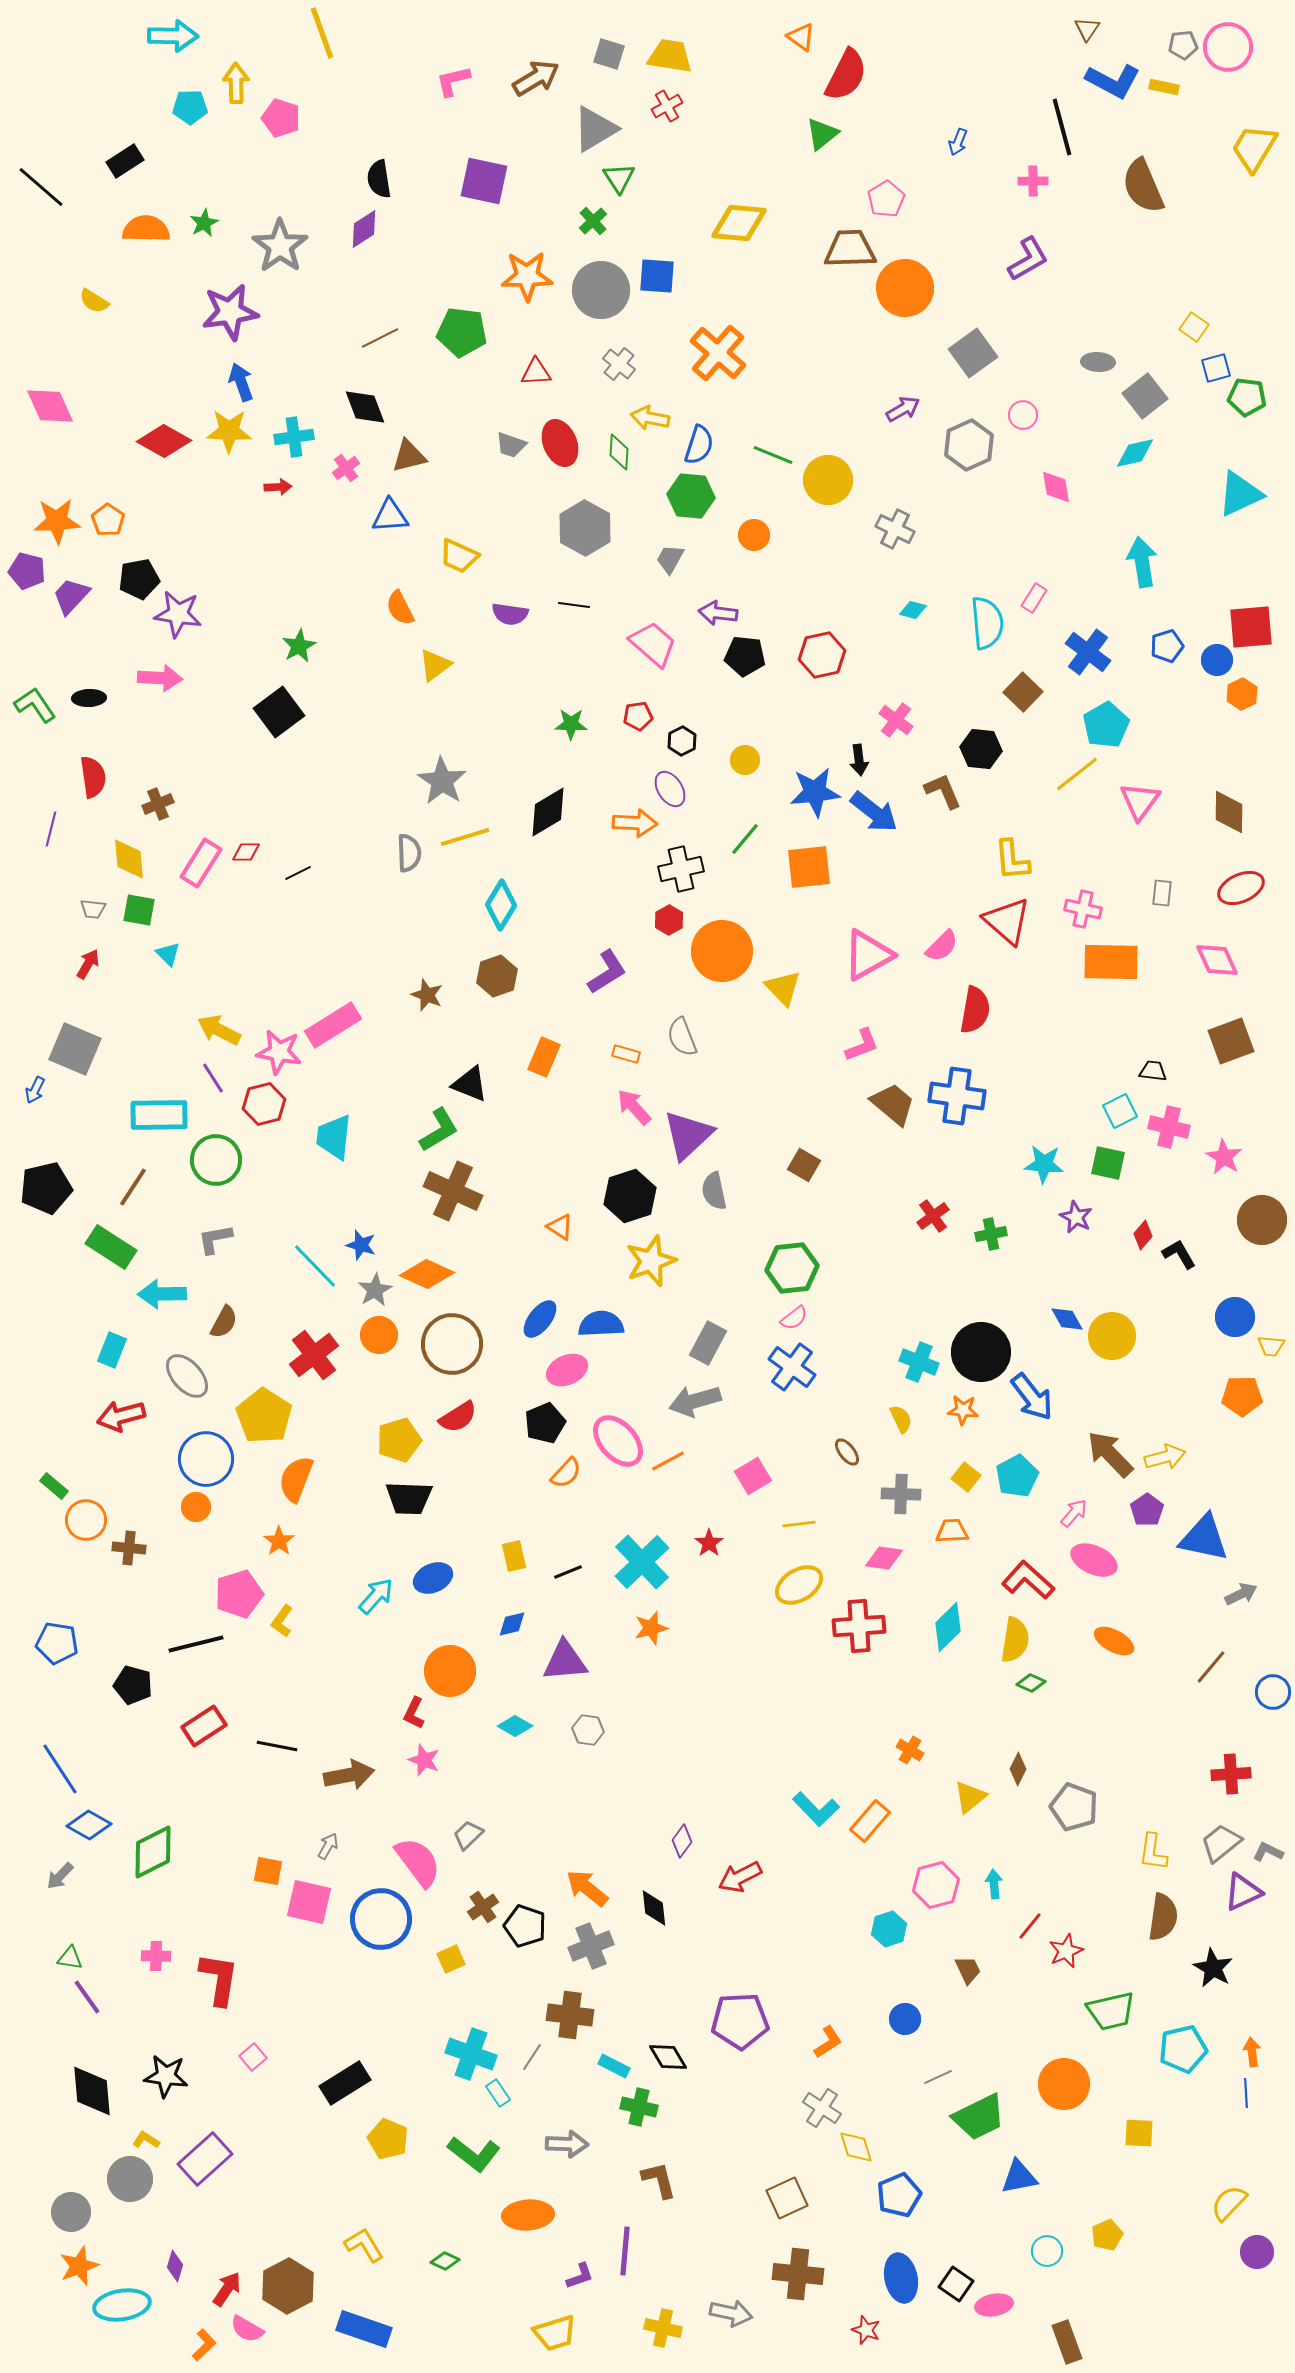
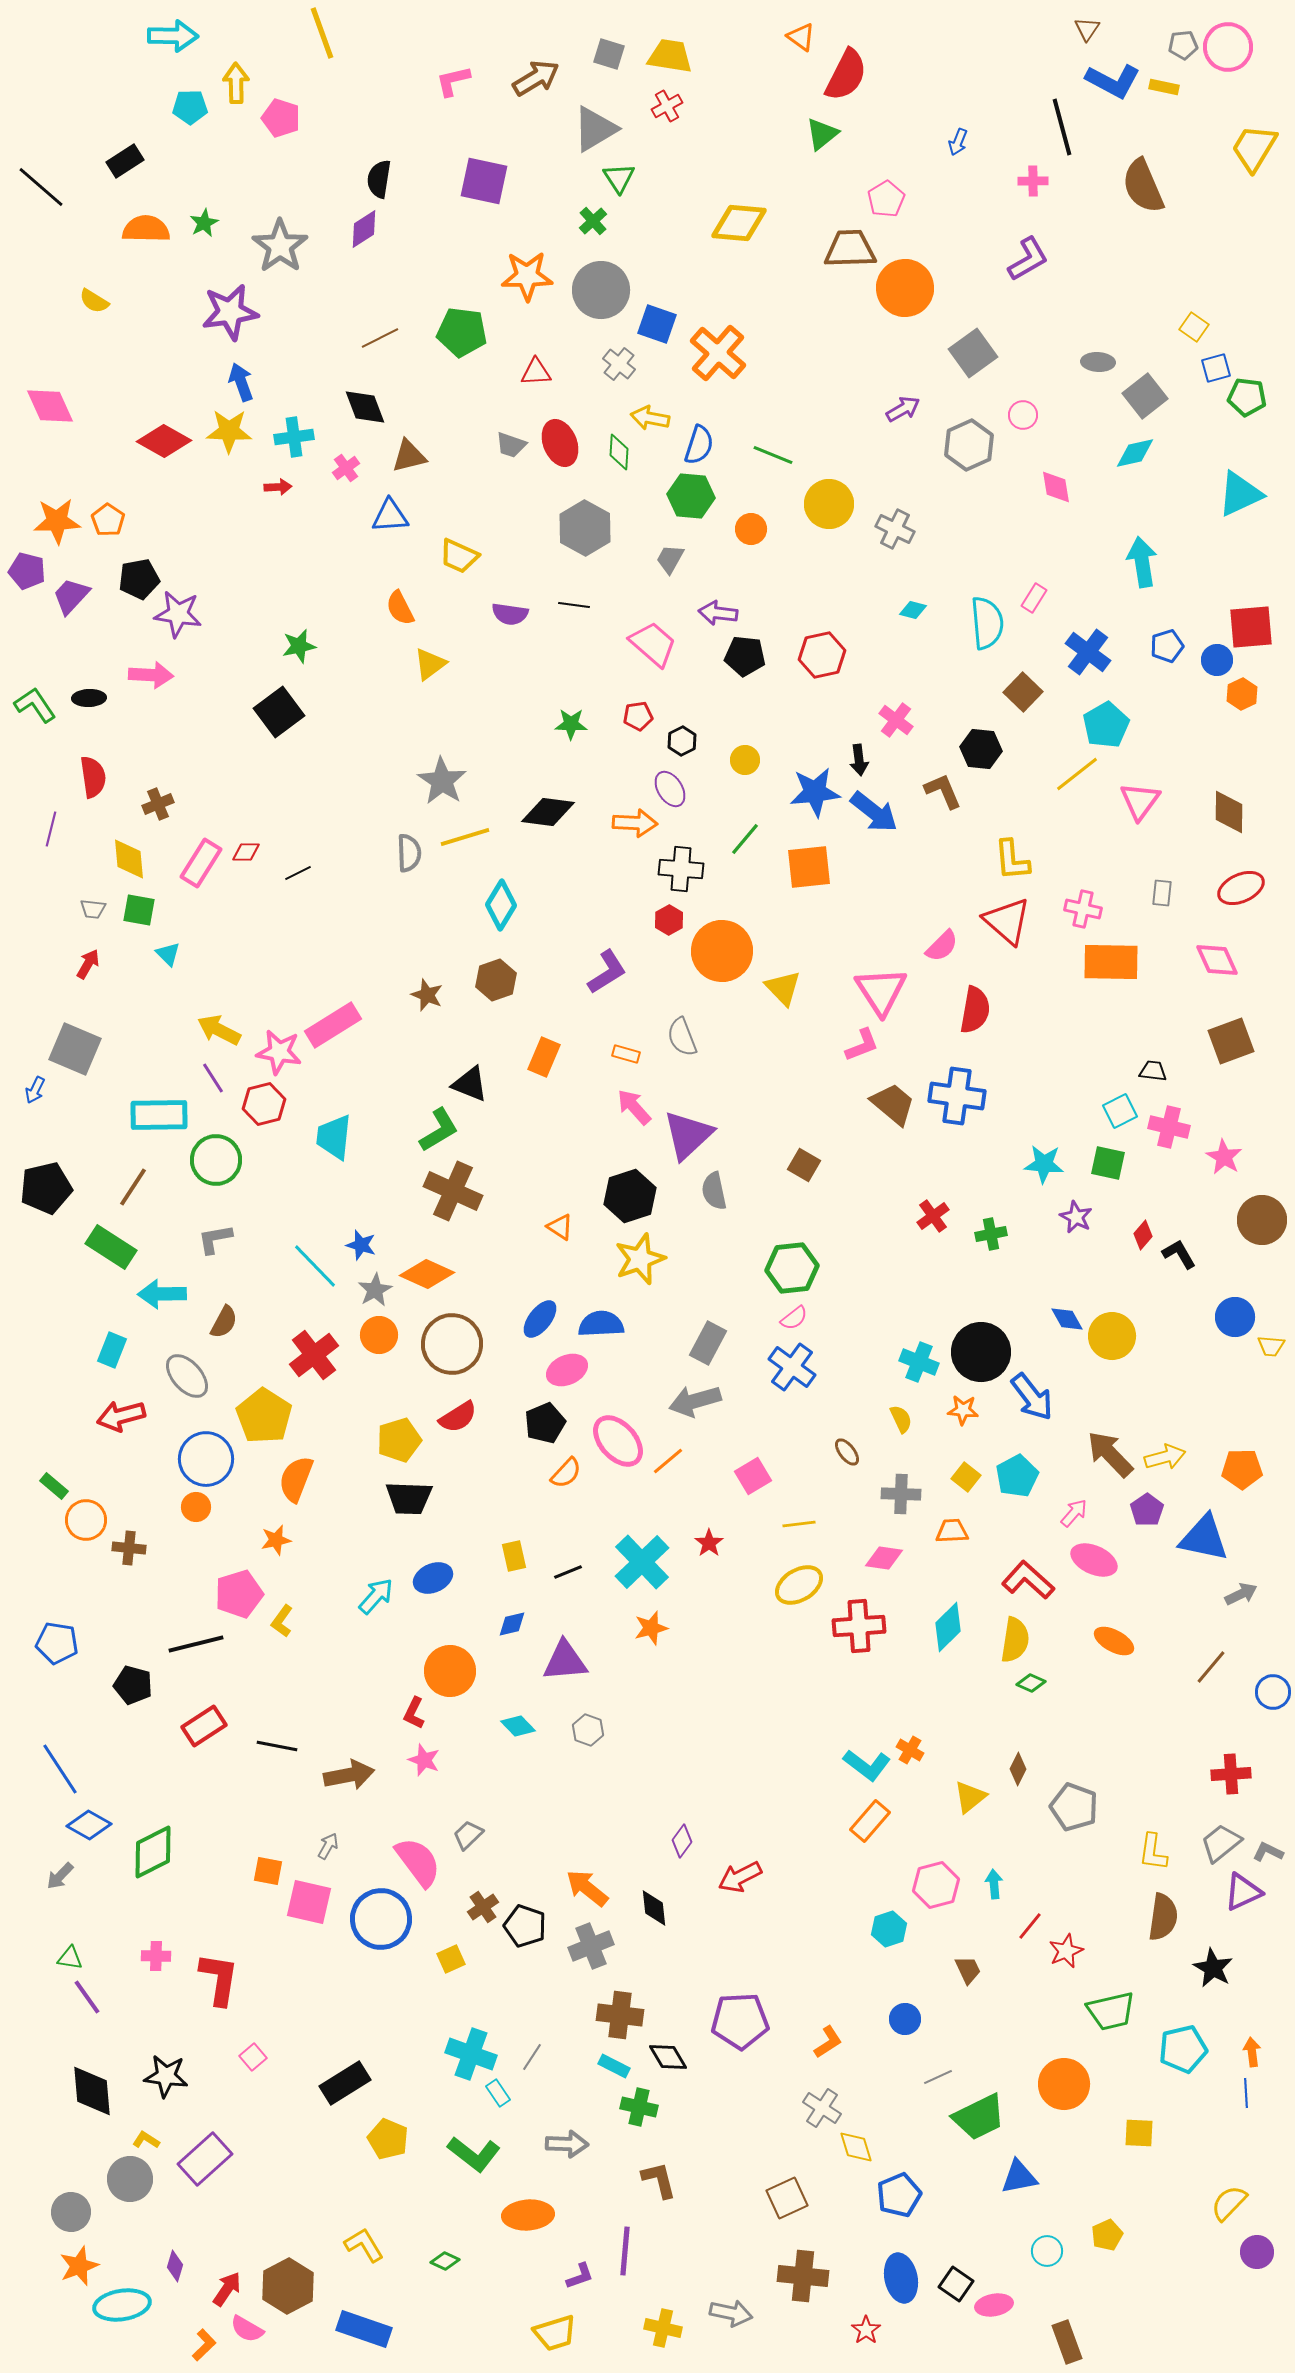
black semicircle at (379, 179): rotated 18 degrees clockwise
blue square at (657, 276): moved 48 px down; rotated 15 degrees clockwise
yellow circle at (828, 480): moved 1 px right, 24 px down
orange circle at (754, 535): moved 3 px left, 6 px up
green star at (299, 646): rotated 16 degrees clockwise
yellow triangle at (435, 665): moved 5 px left, 1 px up
pink arrow at (160, 678): moved 9 px left, 3 px up
black diamond at (548, 812): rotated 38 degrees clockwise
black cross at (681, 869): rotated 18 degrees clockwise
pink triangle at (868, 955): moved 13 px right, 36 px down; rotated 34 degrees counterclockwise
brown hexagon at (497, 976): moved 1 px left, 4 px down
yellow star at (651, 1261): moved 11 px left, 2 px up
orange pentagon at (1242, 1396): moved 73 px down
orange line at (668, 1461): rotated 12 degrees counterclockwise
orange star at (279, 1541): moved 3 px left, 1 px up; rotated 24 degrees clockwise
cyan diamond at (515, 1726): moved 3 px right; rotated 16 degrees clockwise
gray hexagon at (588, 1730): rotated 12 degrees clockwise
cyan L-shape at (816, 1809): moved 51 px right, 44 px up; rotated 9 degrees counterclockwise
brown cross at (570, 2015): moved 50 px right
brown cross at (798, 2274): moved 5 px right, 2 px down
red star at (866, 2330): rotated 16 degrees clockwise
